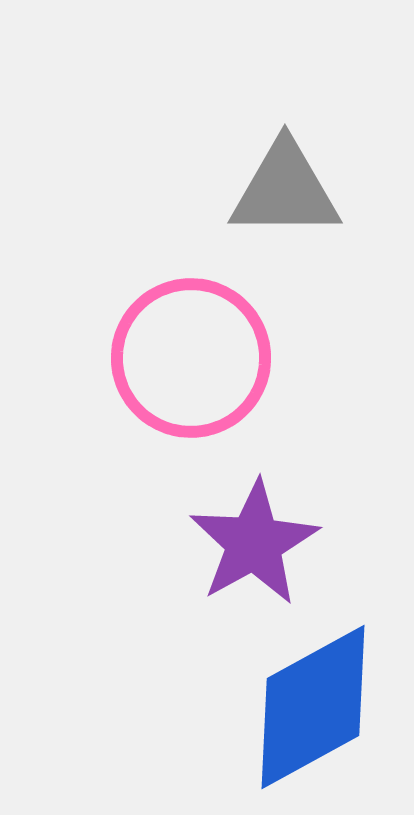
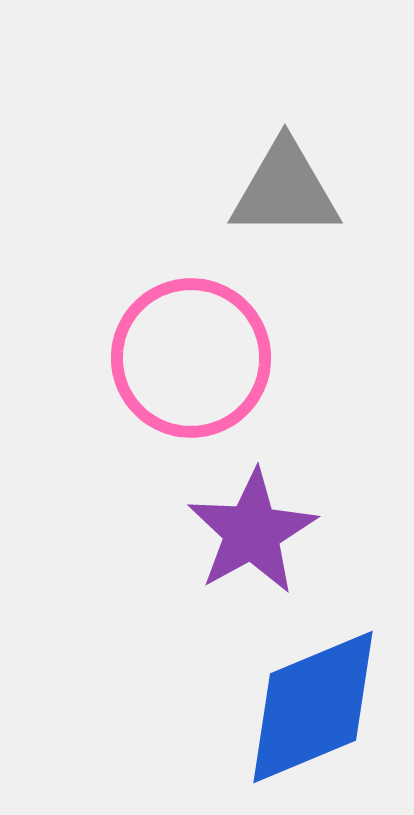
purple star: moved 2 px left, 11 px up
blue diamond: rotated 6 degrees clockwise
